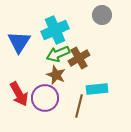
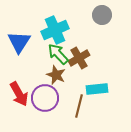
green arrow: rotated 70 degrees clockwise
